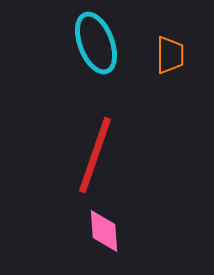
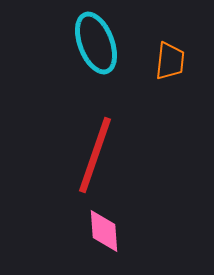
orange trapezoid: moved 6 px down; rotated 6 degrees clockwise
